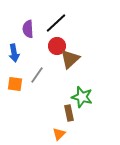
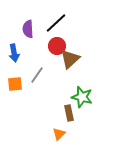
orange square: rotated 14 degrees counterclockwise
